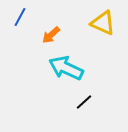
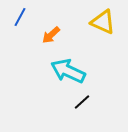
yellow triangle: moved 1 px up
cyan arrow: moved 2 px right, 3 px down
black line: moved 2 px left
